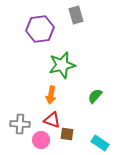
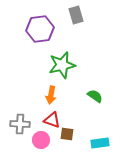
green semicircle: rotated 84 degrees clockwise
cyan rectangle: rotated 42 degrees counterclockwise
